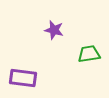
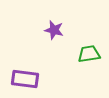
purple rectangle: moved 2 px right, 1 px down
